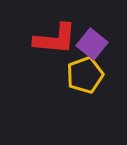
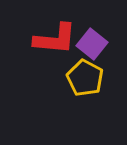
yellow pentagon: moved 3 px down; rotated 24 degrees counterclockwise
